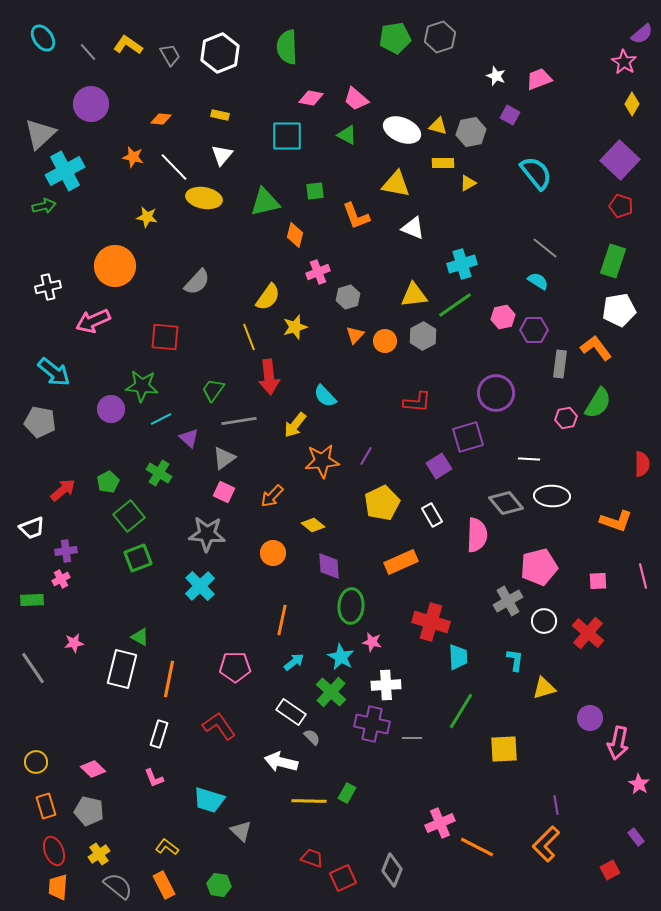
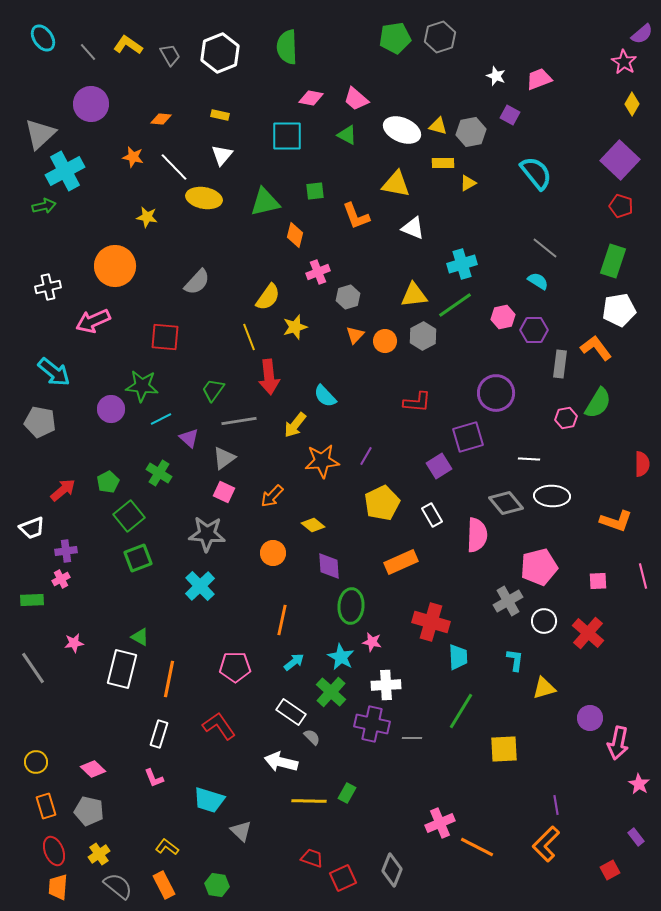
green hexagon at (219, 885): moved 2 px left
